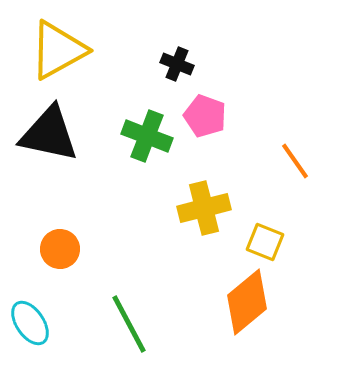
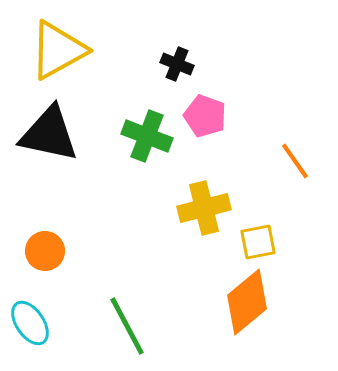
yellow square: moved 7 px left; rotated 33 degrees counterclockwise
orange circle: moved 15 px left, 2 px down
green line: moved 2 px left, 2 px down
